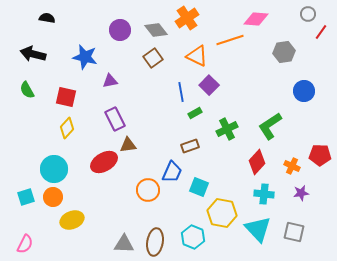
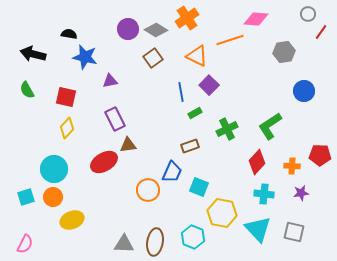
black semicircle at (47, 18): moved 22 px right, 16 px down
purple circle at (120, 30): moved 8 px right, 1 px up
gray diamond at (156, 30): rotated 20 degrees counterclockwise
orange cross at (292, 166): rotated 21 degrees counterclockwise
